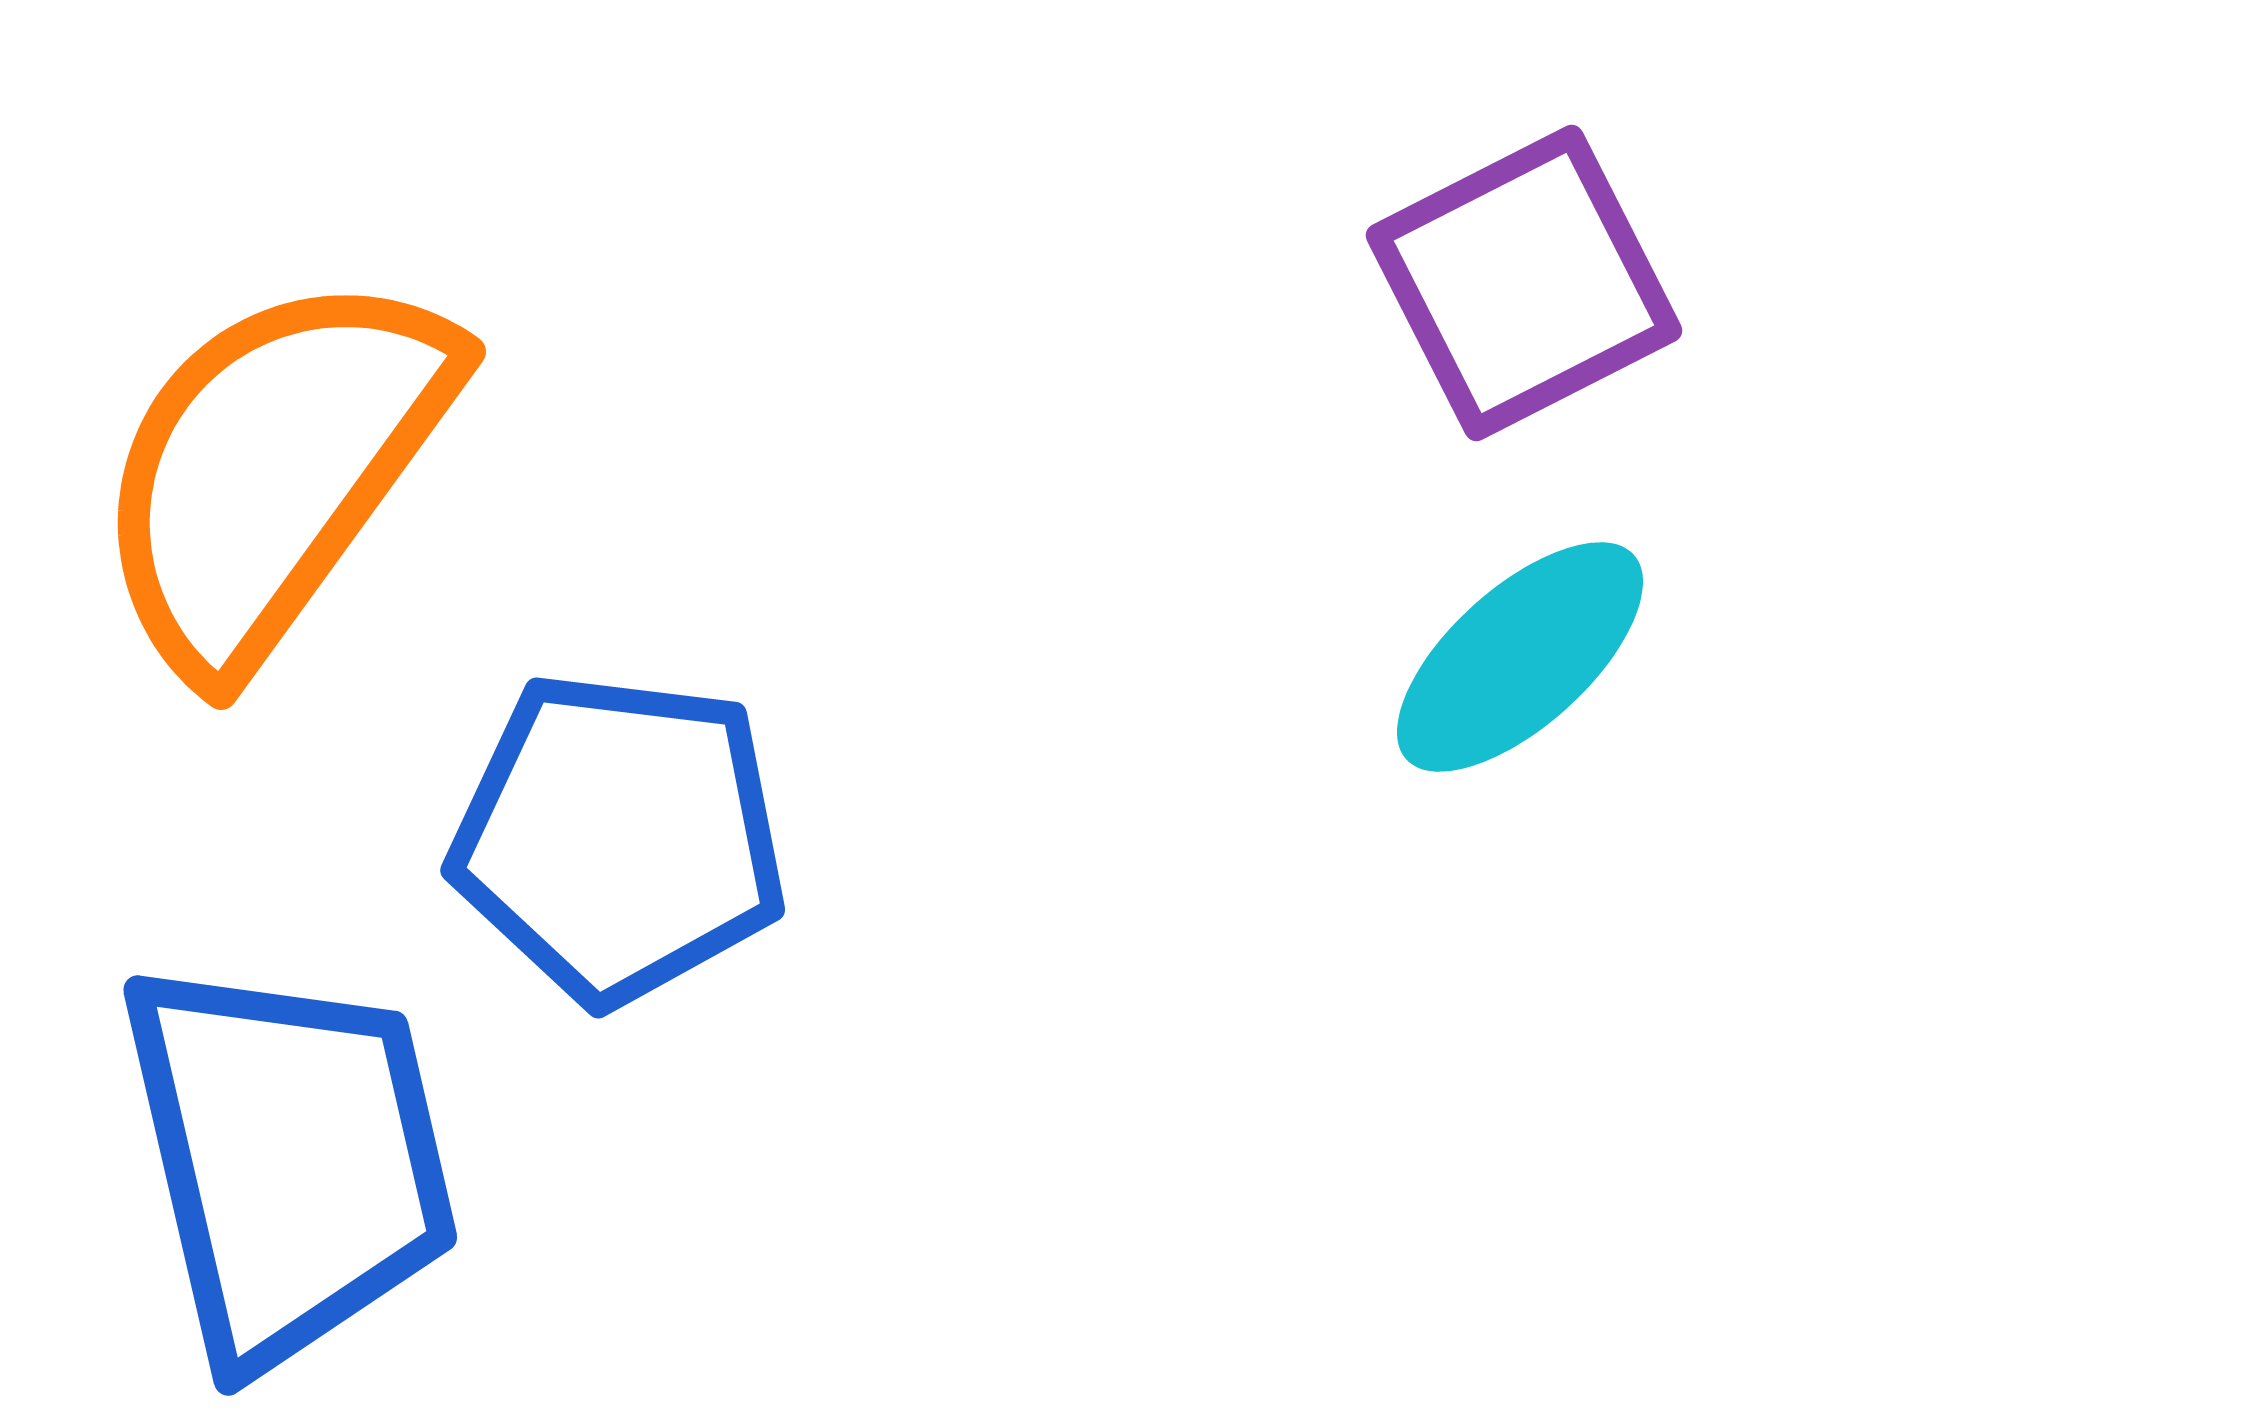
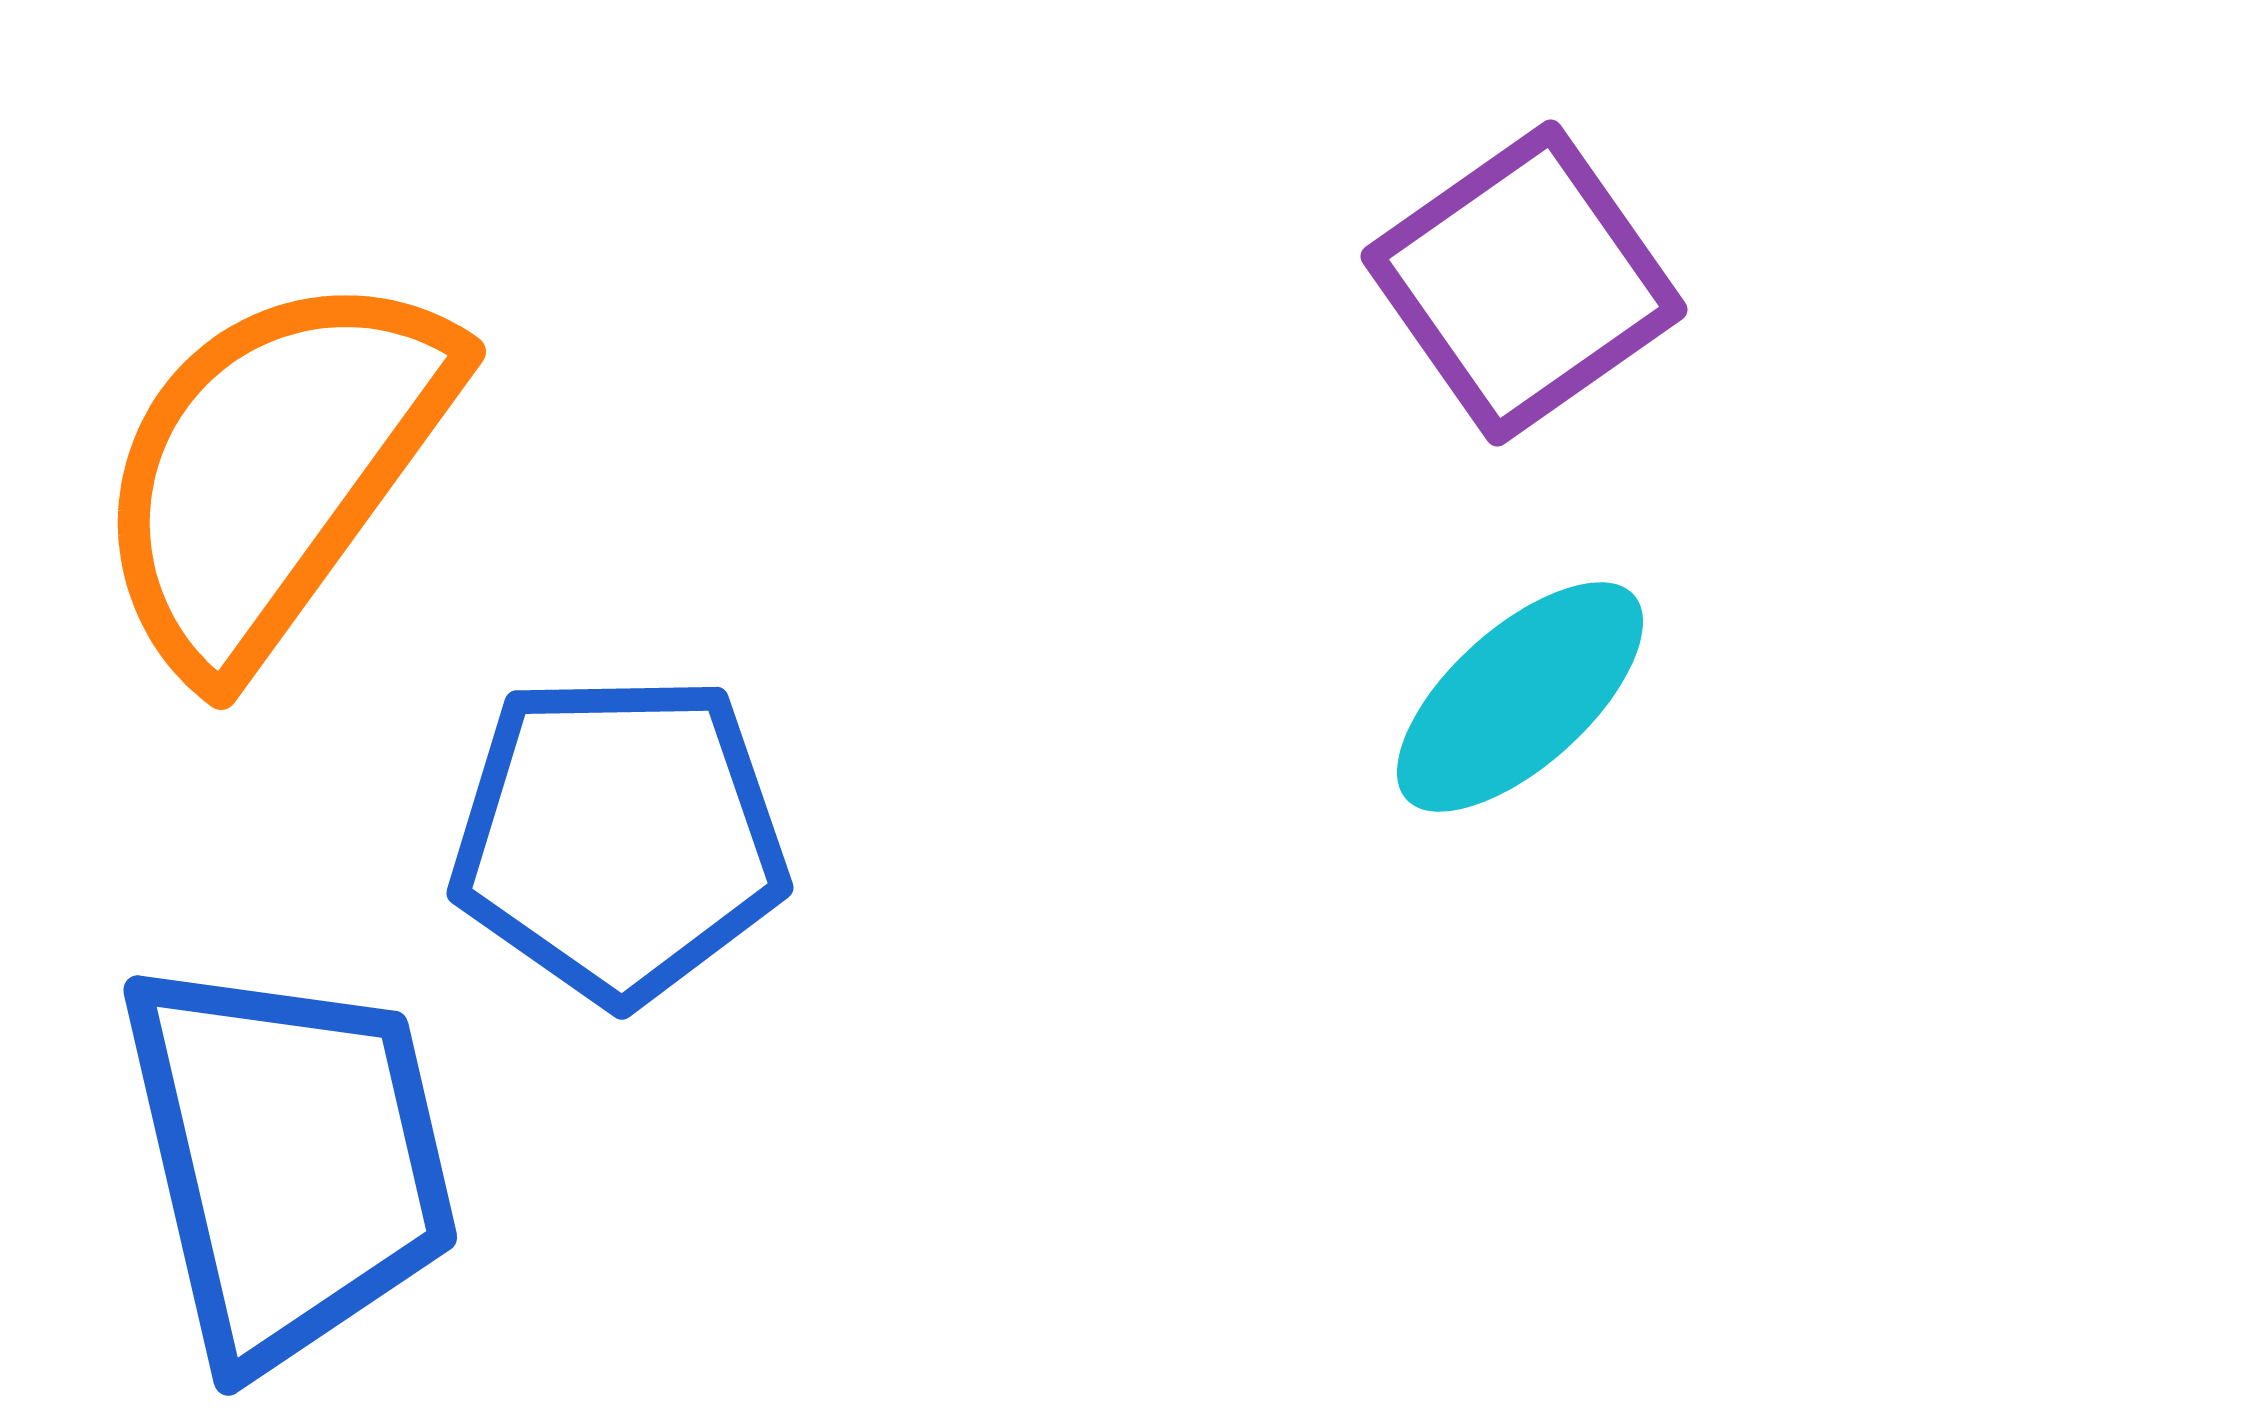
purple square: rotated 8 degrees counterclockwise
cyan ellipse: moved 40 px down
blue pentagon: rotated 8 degrees counterclockwise
